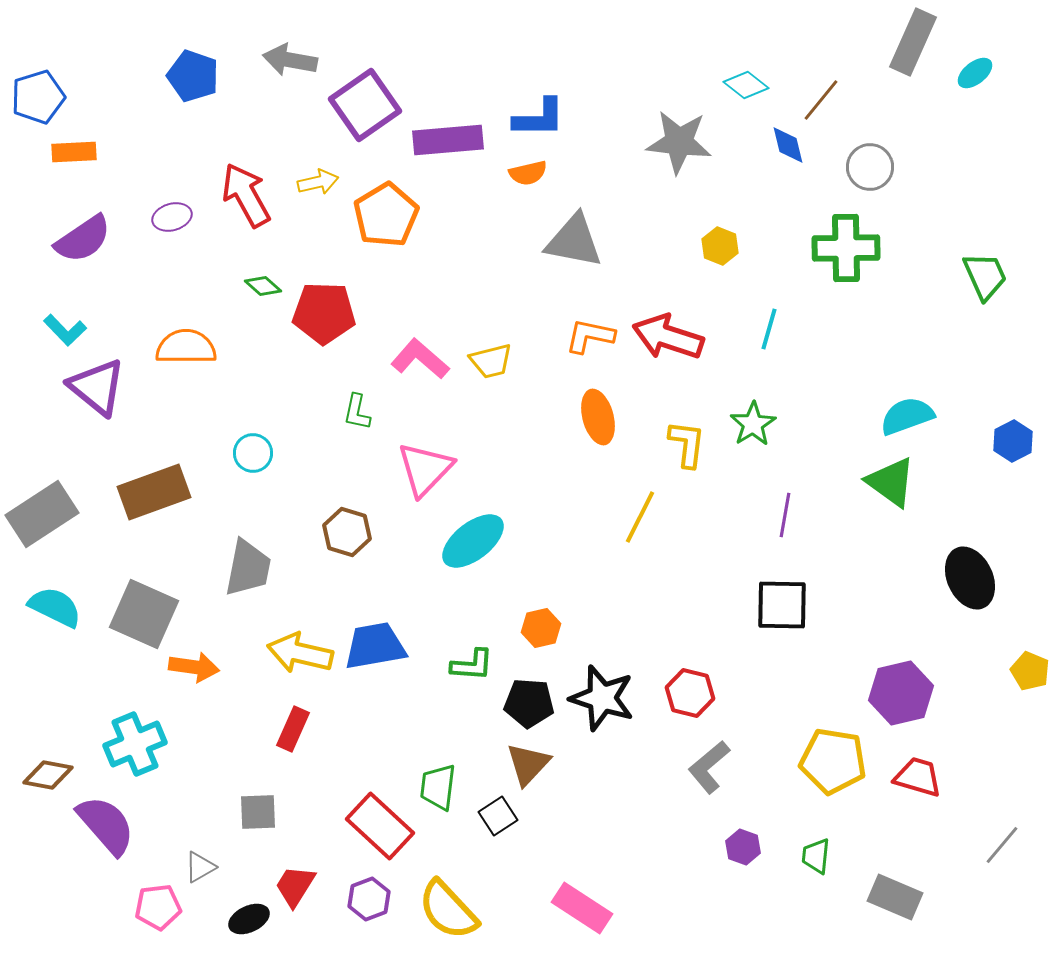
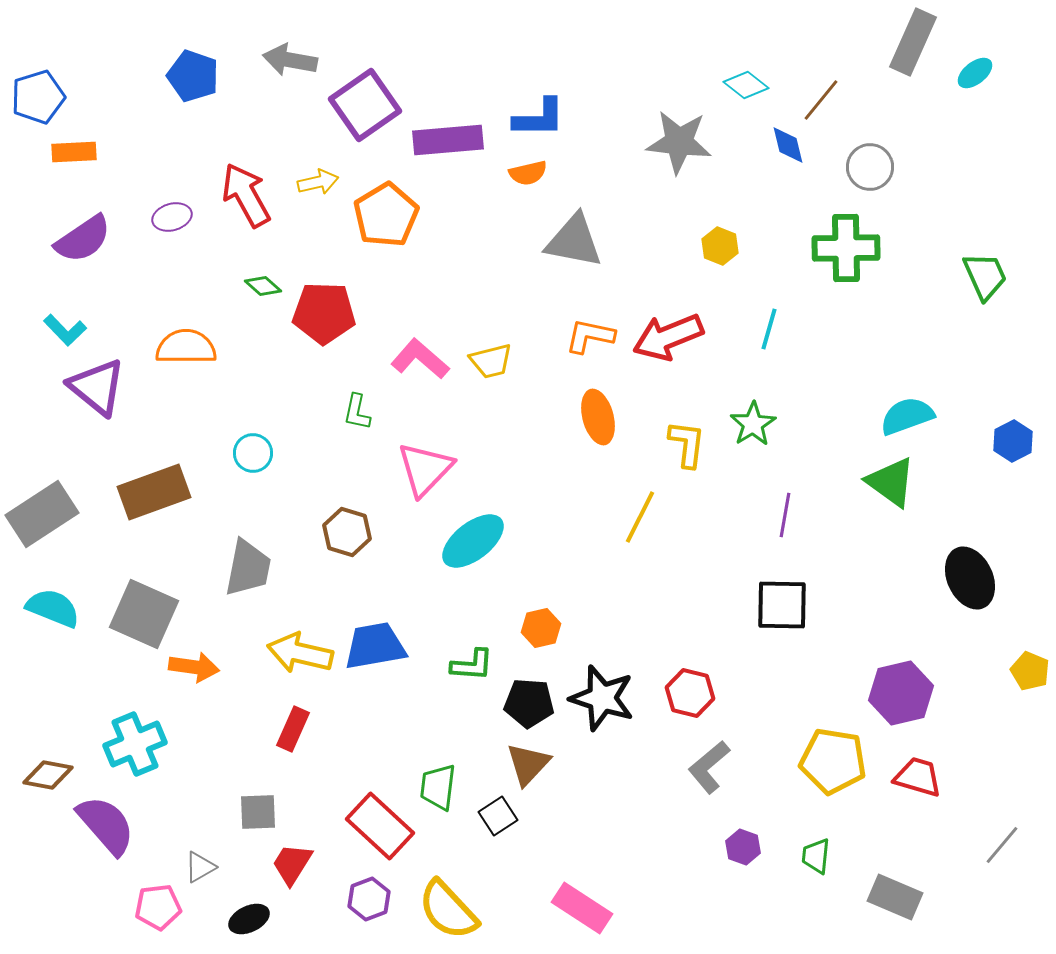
red arrow at (668, 337): rotated 40 degrees counterclockwise
cyan semicircle at (55, 607): moved 2 px left, 1 px down; rotated 4 degrees counterclockwise
red trapezoid at (295, 886): moved 3 px left, 22 px up
